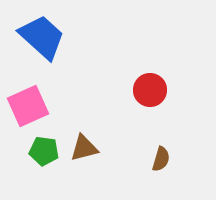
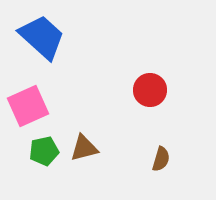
green pentagon: rotated 20 degrees counterclockwise
